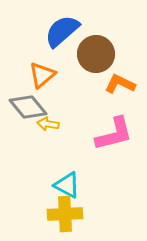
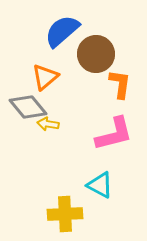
orange triangle: moved 3 px right, 2 px down
orange L-shape: rotated 72 degrees clockwise
cyan triangle: moved 33 px right
